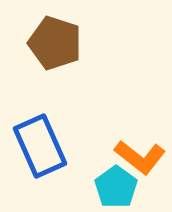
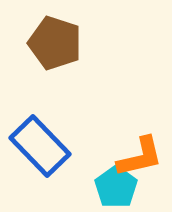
blue rectangle: rotated 20 degrees counterclockwise
orange L-shape: rotated 51 degrees counterclockwise
